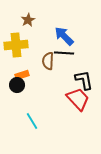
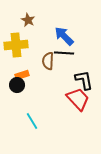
brown star: rotated 16 degrees counterclockwise
